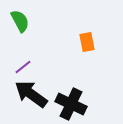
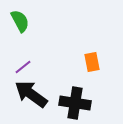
orange rectangle: moved 5 px right, 20 px down
black cross: moved 4 px right, 1 px up; rotated 16 degrees counterclockwise
